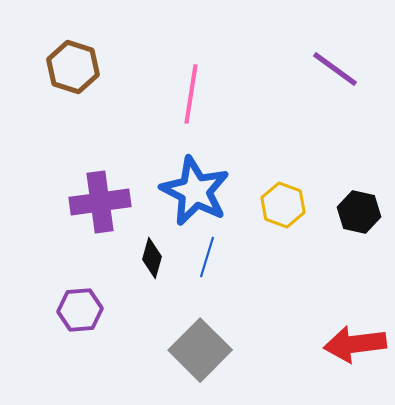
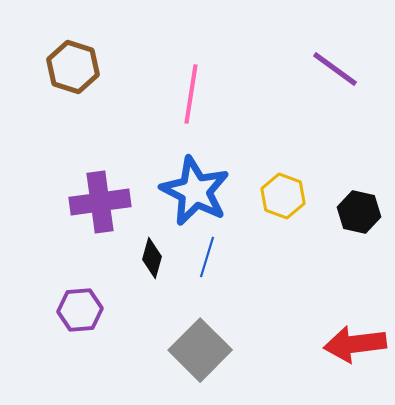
yellow hexagon: moved 9 px up
